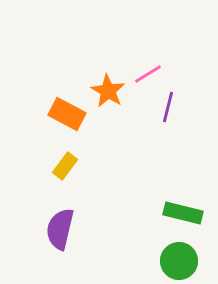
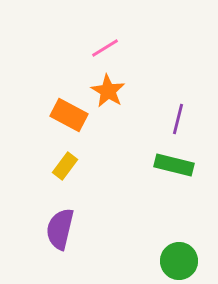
pink line: moved 43 px left, 26 px up
purple line: moved 10 px right, 12 px down
orange rectangle: moved 2 px right, 1 px down
green rectangle: moved 9 px left, 48 px up
